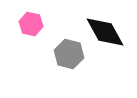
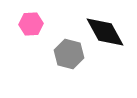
pink hexagon: rotated 15 degrees counterclockwise
